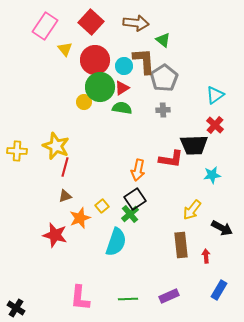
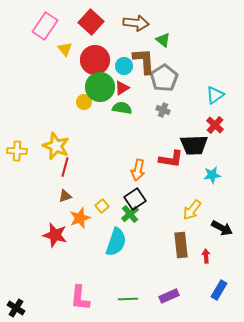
gray cross: rotated 24 degrees clockwise
